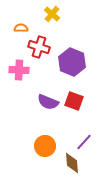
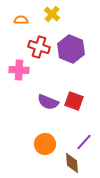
orange semicircle: moved 8 px up
purple hexagon: moved 1 px left, 13 px up
orange circle: moved 2 px up
